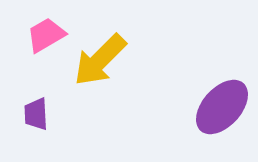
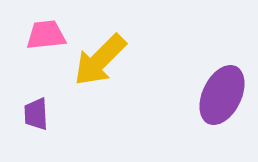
pink trapezoid: rotated 24 degrees clockwise
purple ellipse: moved 12 px up; rotated 16 degrees counterclockwise
